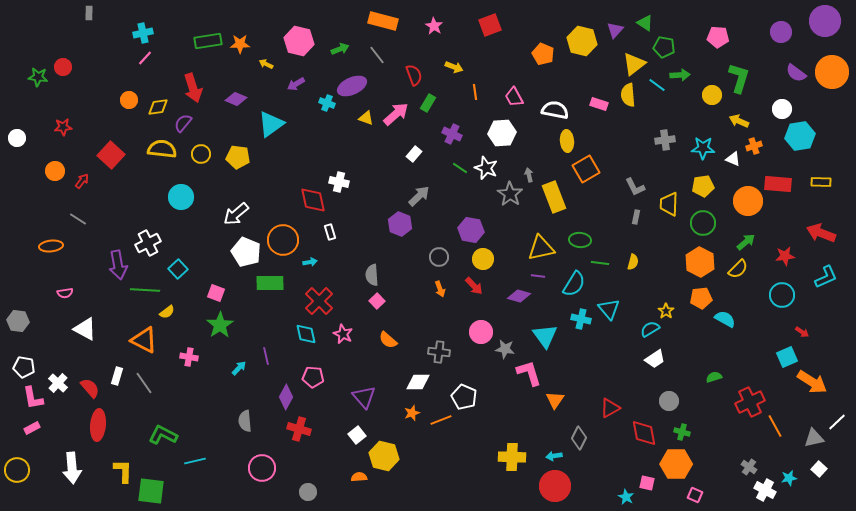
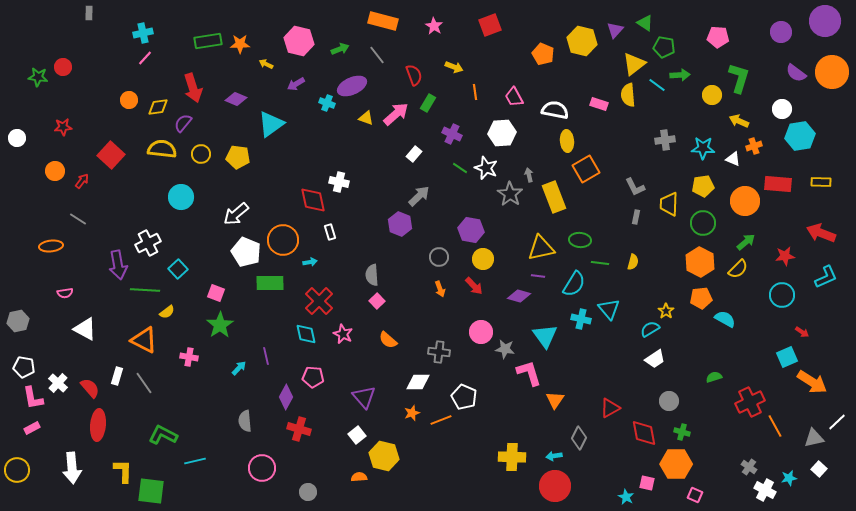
orange circle at (748, 201): moved 3 px left
gray hexagon at (18, 321): rotated 20 degrees counterclockwise
